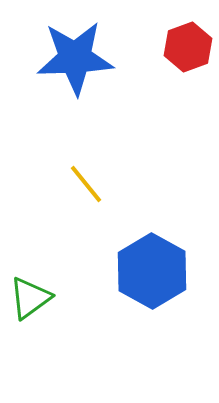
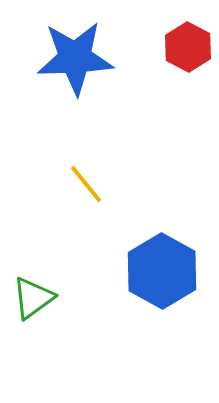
red hexagon: rotated 12 degrees counterclockwise
blue hexagon: moved 10 px right
green triangle: moved 3 px right
